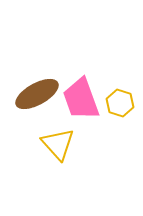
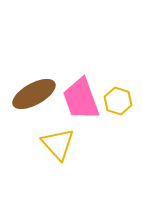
brown ellipse: moved 3 px left
yellow hexagon: moved 2 px left, 2 px up
